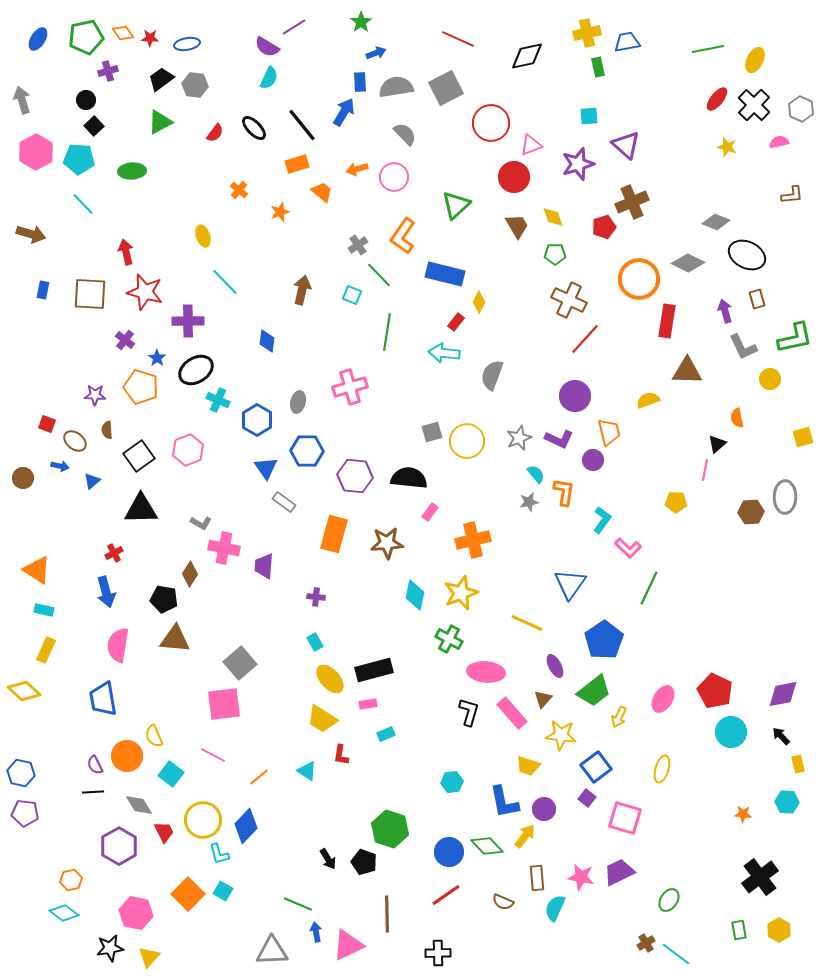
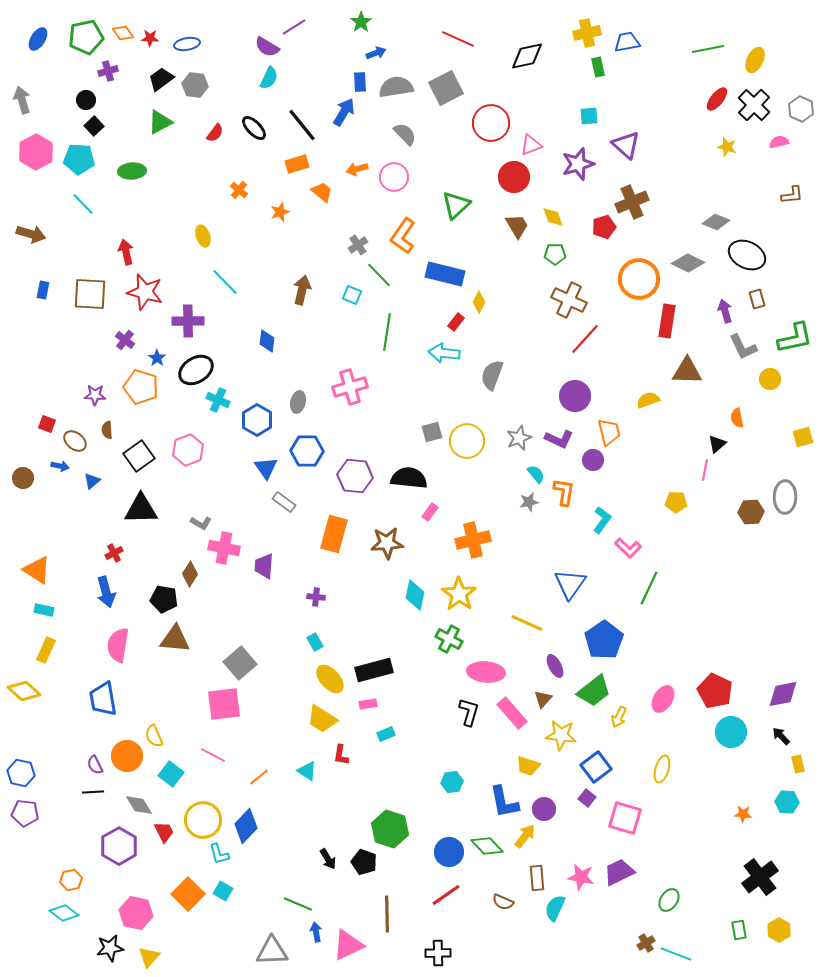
yellow star at (461, 593): moved 2 px left, 1 px down; rotated 16 degrees counterclockwise
cyan line at (676, 954): rotated 16 degrees counterclockwise
